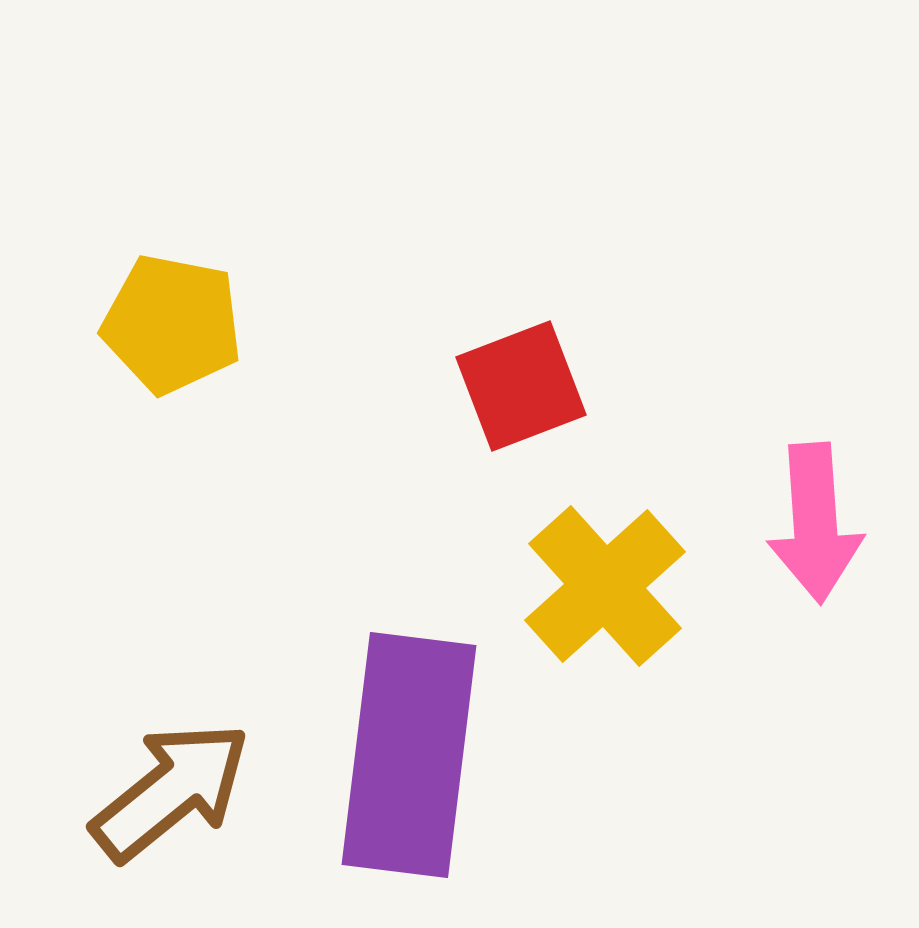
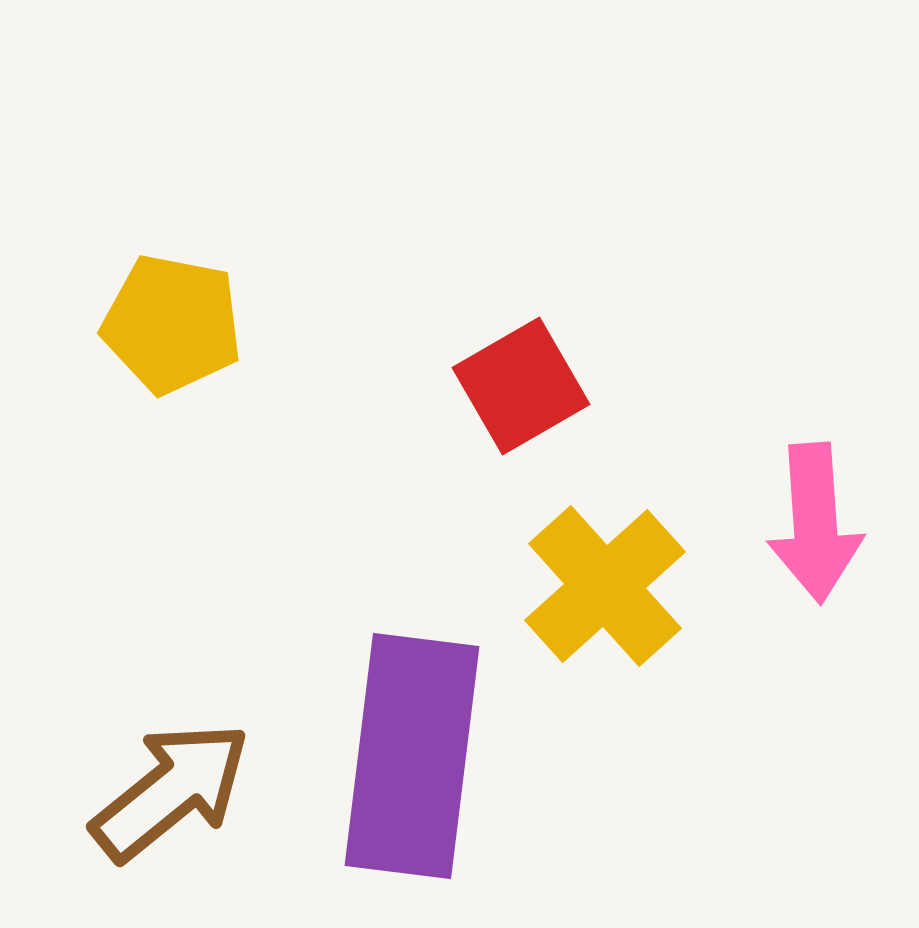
red square: rotated 9 degrees counterclockwise
purple rectangle: moved 3 px right, 1 px down
